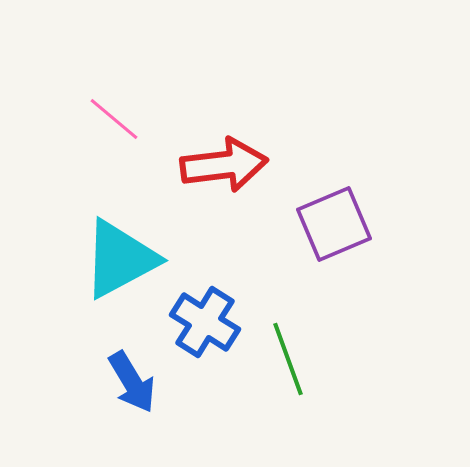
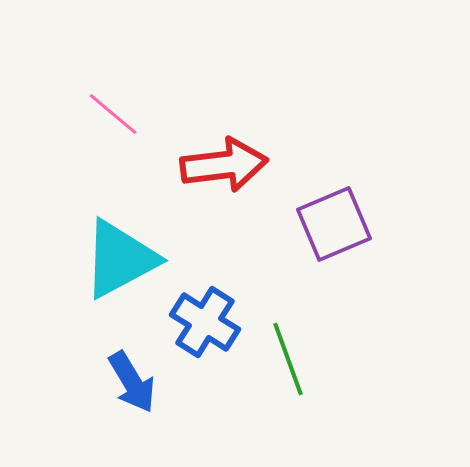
pink line: moved 1 px left, 5 px up
